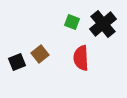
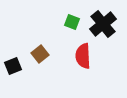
red semicircle: moved 2 px right, 2 px up
black square: moved 4 px left, 4 px down
